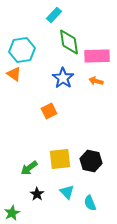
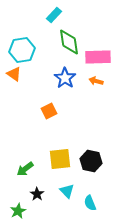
pink rectangle: moved 1 px right, 1 px down
blue star: moved 2 px right
green arrow: moved 4 px left, 1 px down
cyan triangle: moved 1 px up
green star: moved 6 px right, 2 px up
